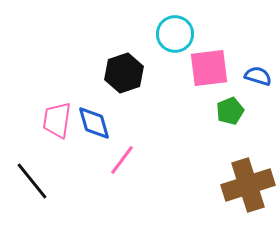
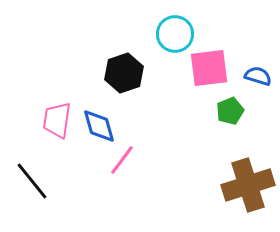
blue diamond: moved 5 px right, 3 px down
